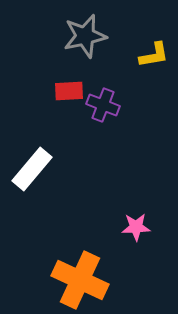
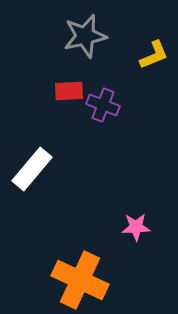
yellow L-shape: rotated 12 degrees counterclockwise
